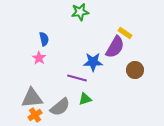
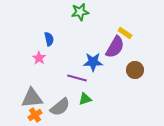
blue semicircle: moved 5 px right
